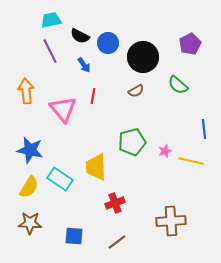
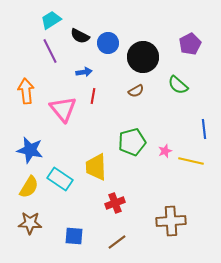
cyan trapezoid: rotated 20 degrees counterclockwise
blue arrow: moved 7 px down; rotated 63 degrees counterclockwise
